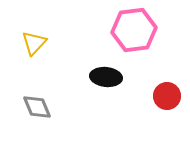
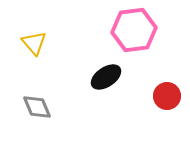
yellow triangle: rotated 24 degrees counterclockwise
black ellipse: rotated 40 degrees counterclockwise
